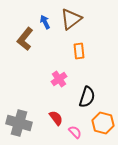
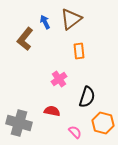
red semicircle: moved 4 px left, 7 px up; rotated 42 degrees counterclockwise
